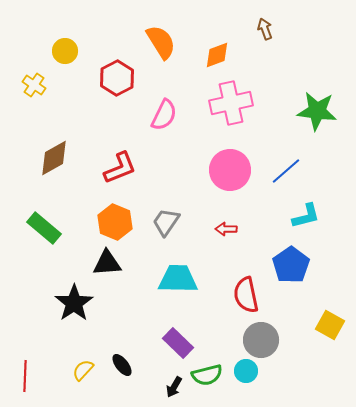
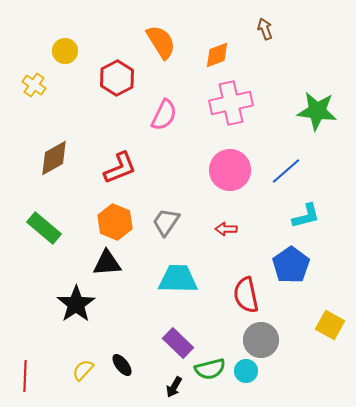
black star: moved 2 px right, 1 px down
green semicircle: moved 3 px right, 6 px up
